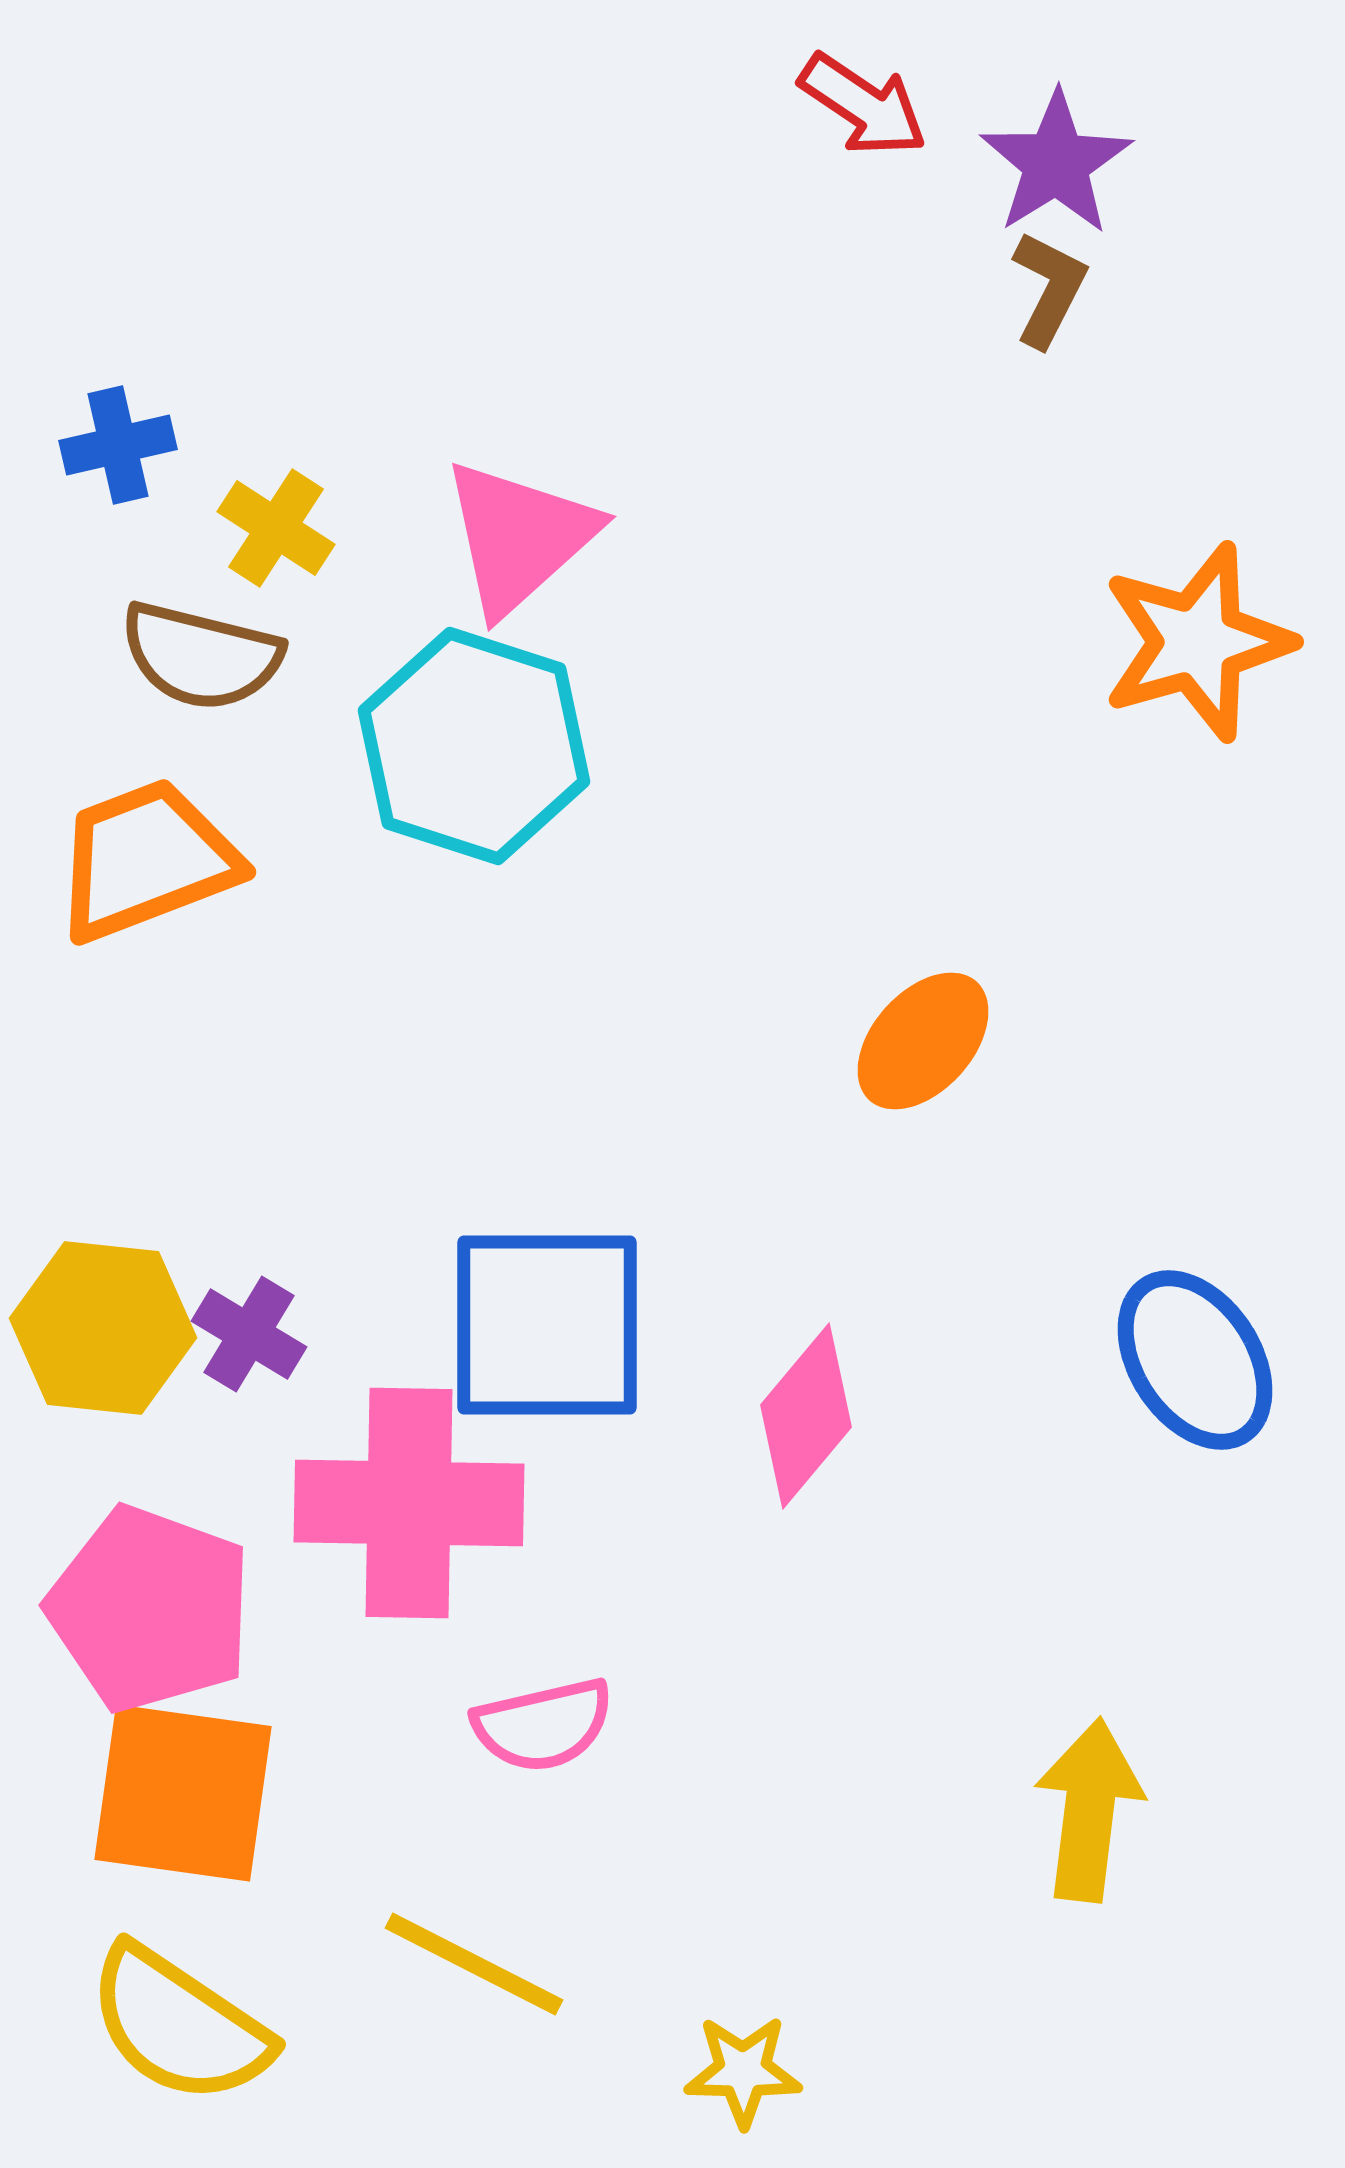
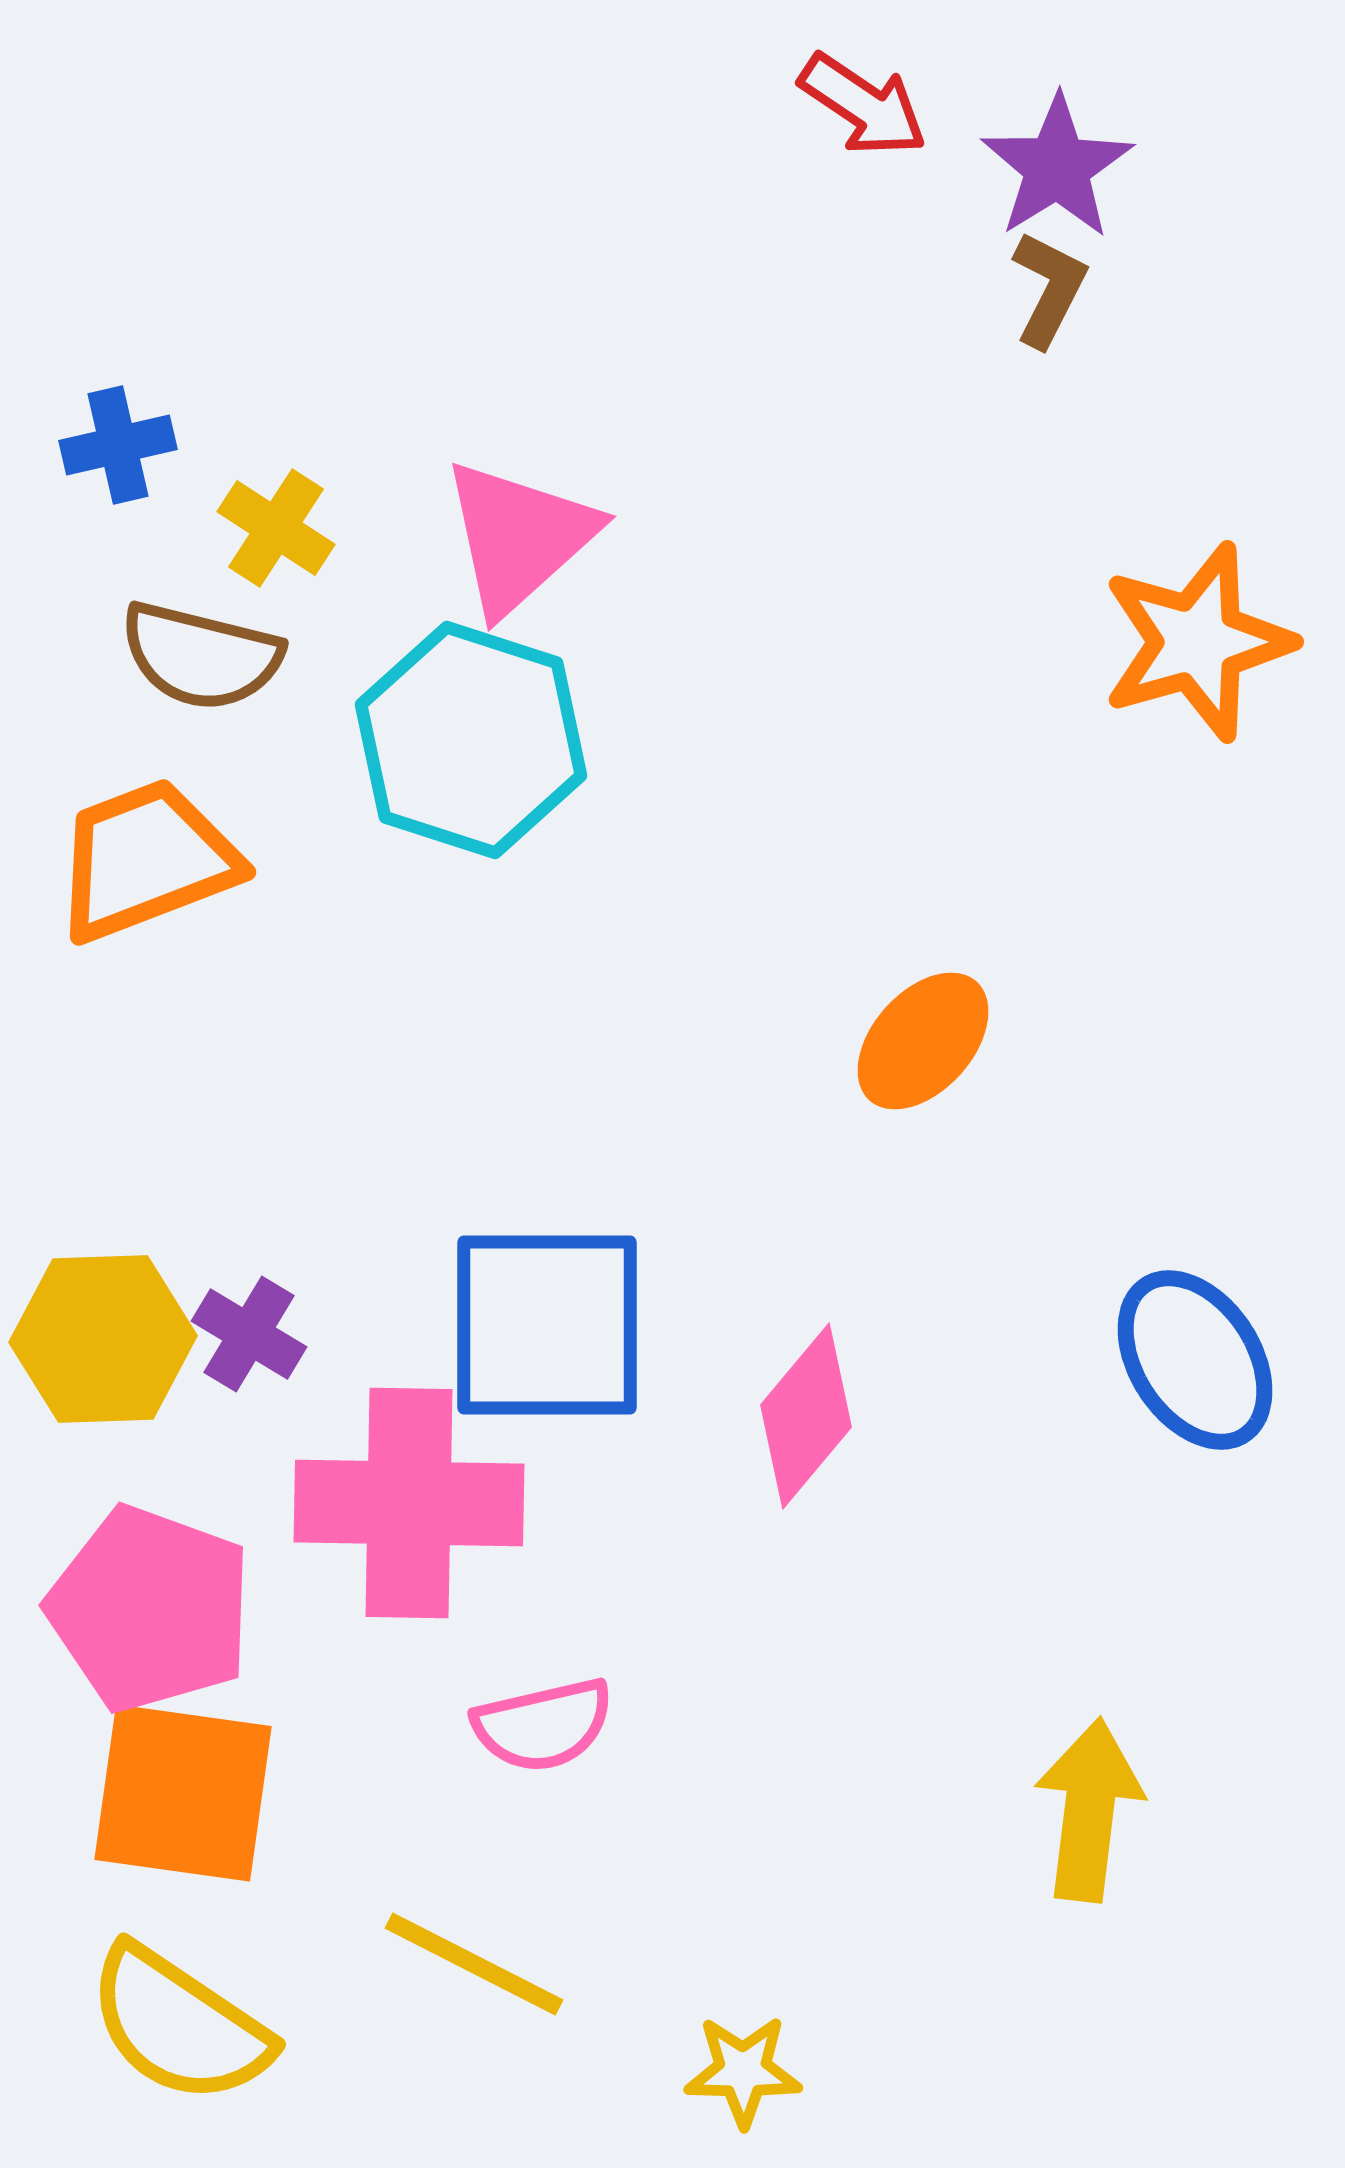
purple star: moved 1 px right, 4 px down
cyan hexagon: moved 3 px left, 6 px up
yellow hexagon: moved 11 px down; rotated 8 degrees counterclockwise
